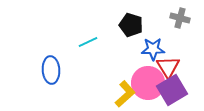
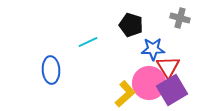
pink circle: moved 1 px right
